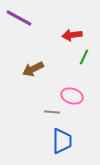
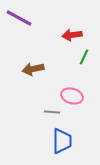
brown arrow: rotated 15 degrees clockwise
